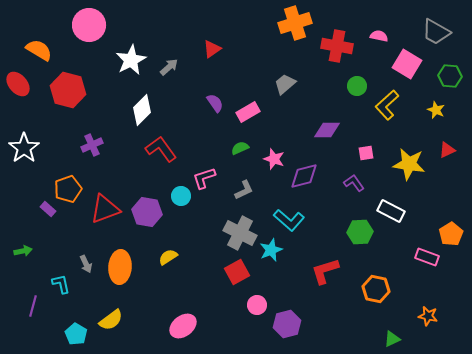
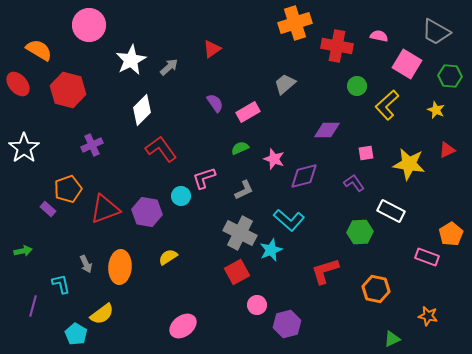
yellow semicircle at (111, 320): moved 9 px left, 6 px up
